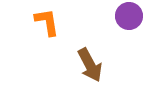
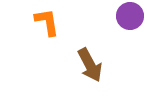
purple circle: moved 1 px right
